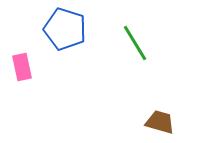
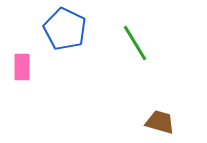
blue pentagon: rotated 9 degrees clockwise
pink rectangle: rotated 12 degrees clockwise
